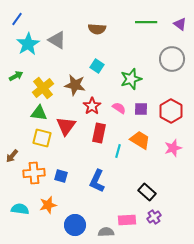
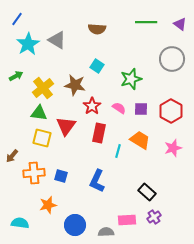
cyan semicircle: moved 14 px down
